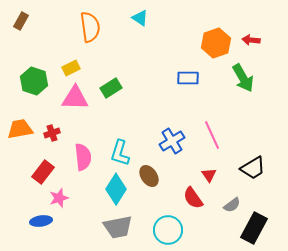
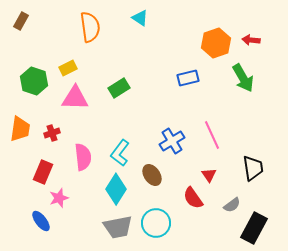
yellow rectangle: moved 3 px left
blue rectangle: rotated 15 degrees counterclockwise
green rectangle: moved 8 px right
orange trapezoid: rotated 108 degrees clockwise
cyan L-shape: rotated 20 degrees clockwise
black trapezoid: rotated 68 degrees counterclockwise
red rectangle: rotated 15 degrees counterclockwise
brown ellipse: moved 3 px right, 1 px up
blue ellipse: rotated 60 degrees clockwise
cyan circle: moved 12 px left, 7 px up
